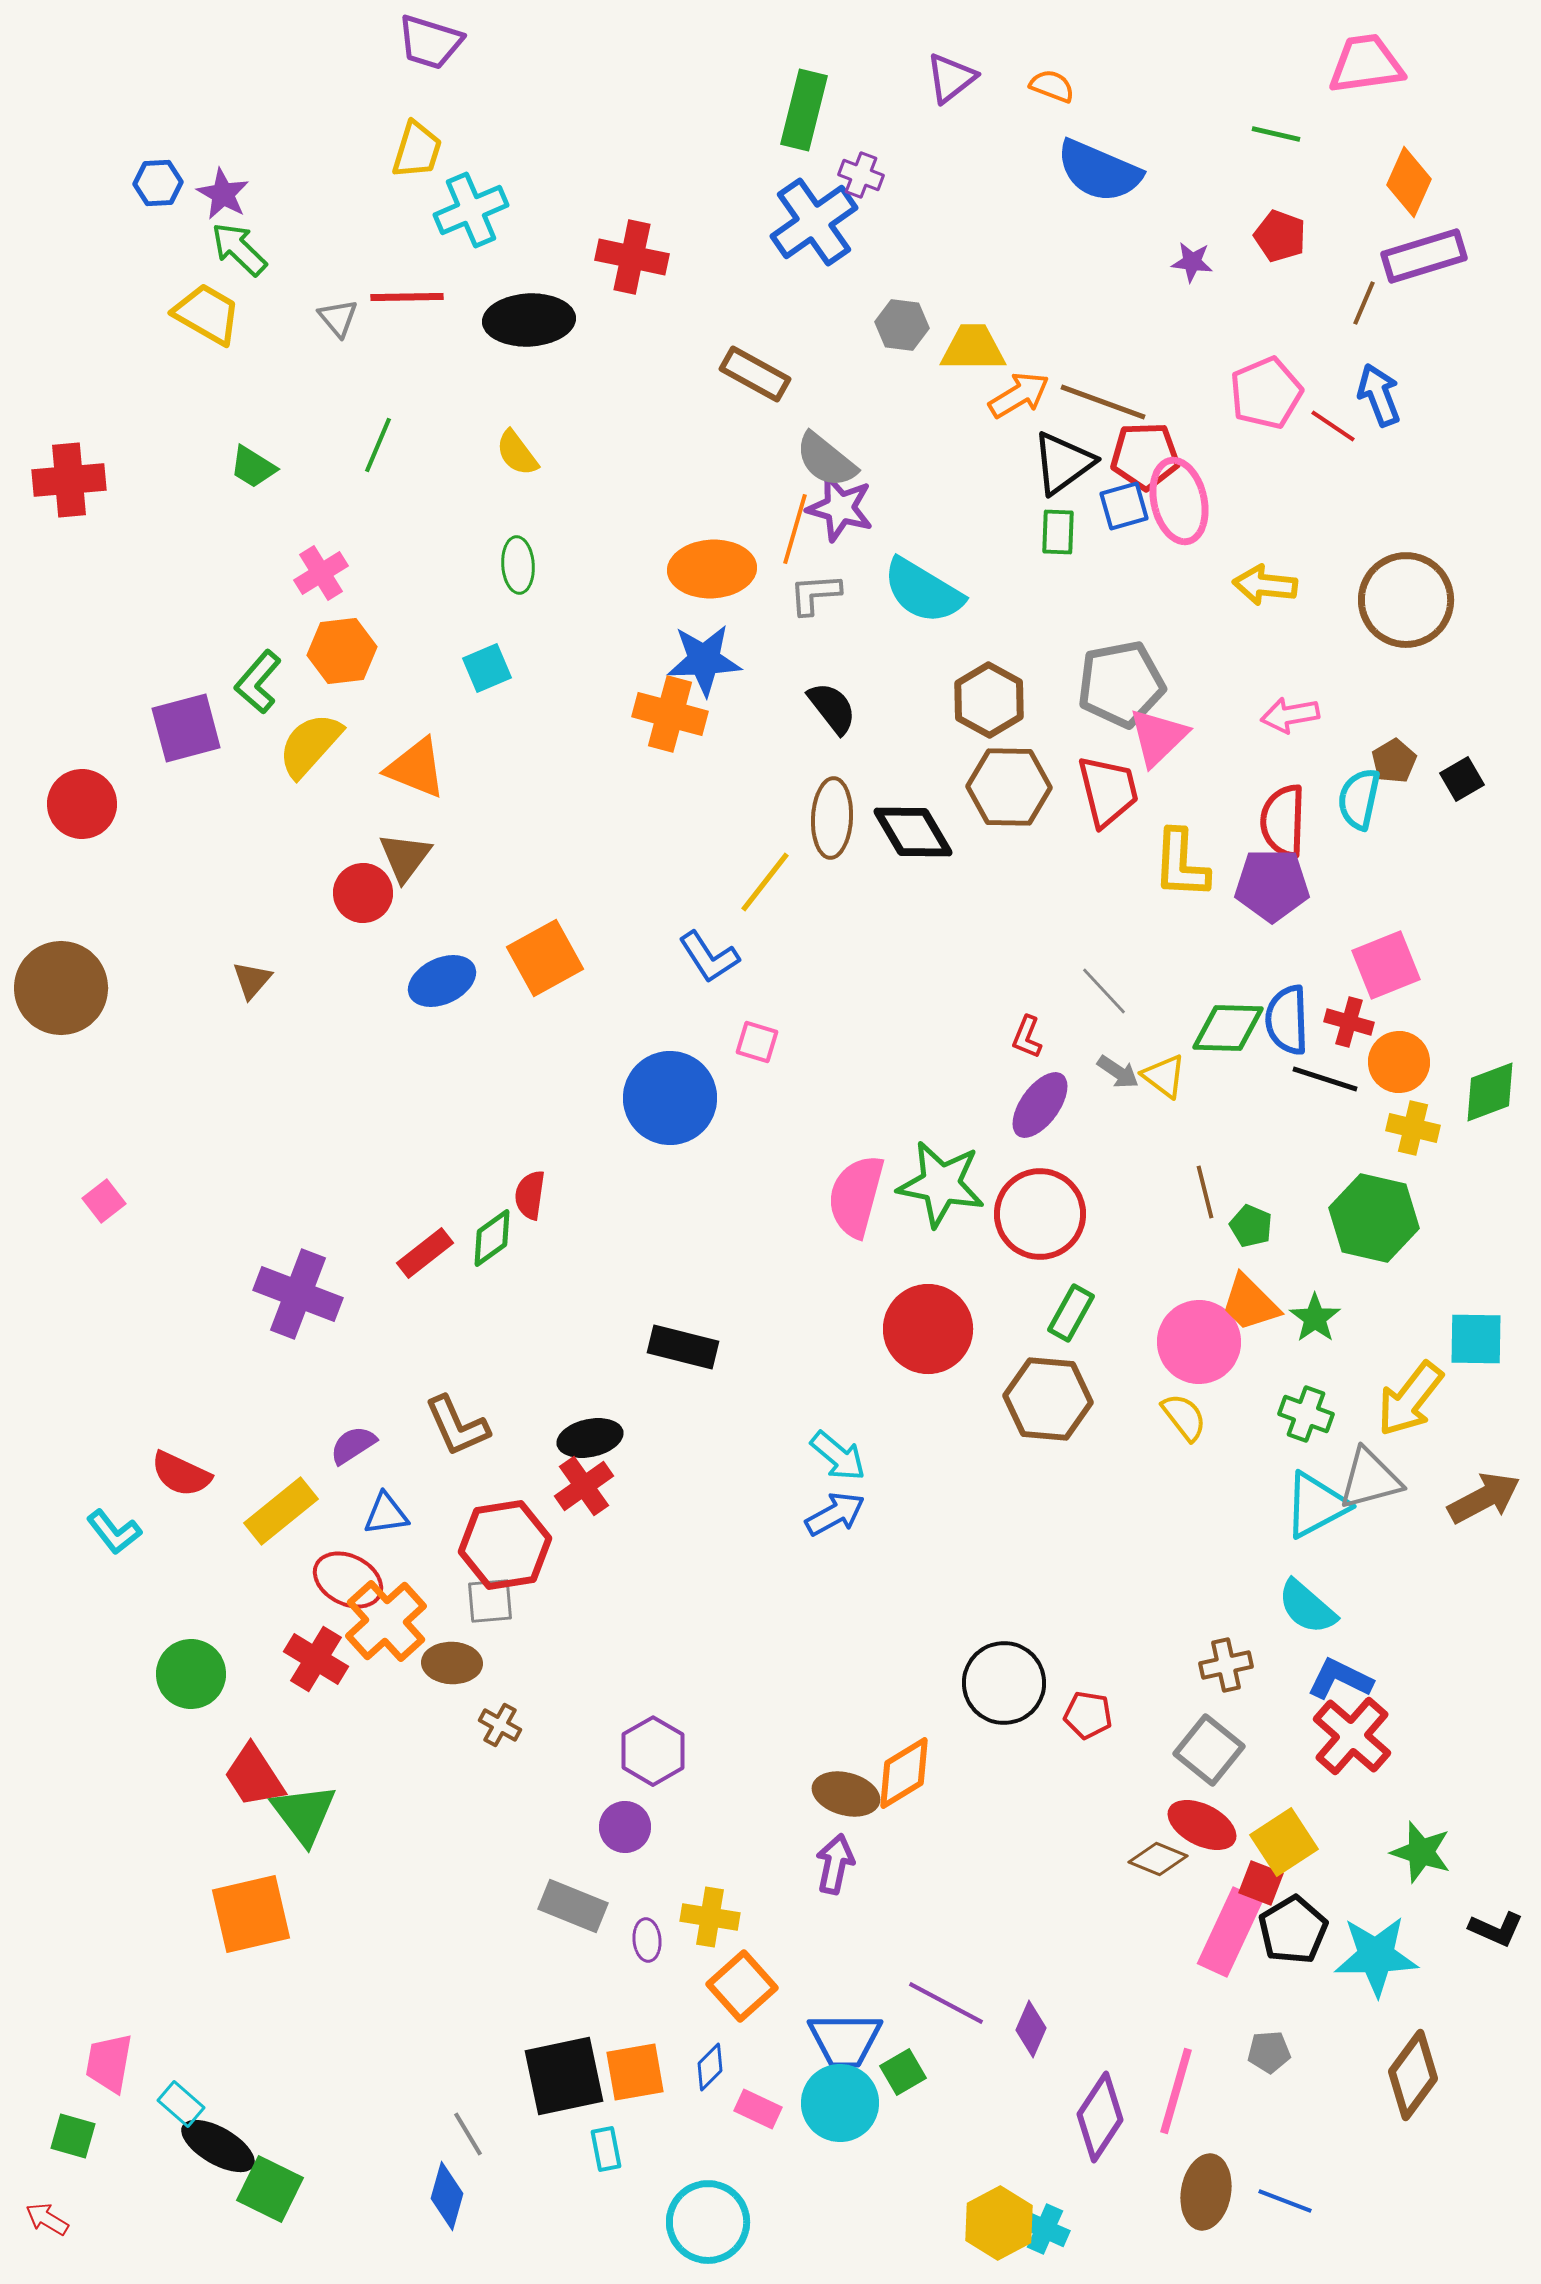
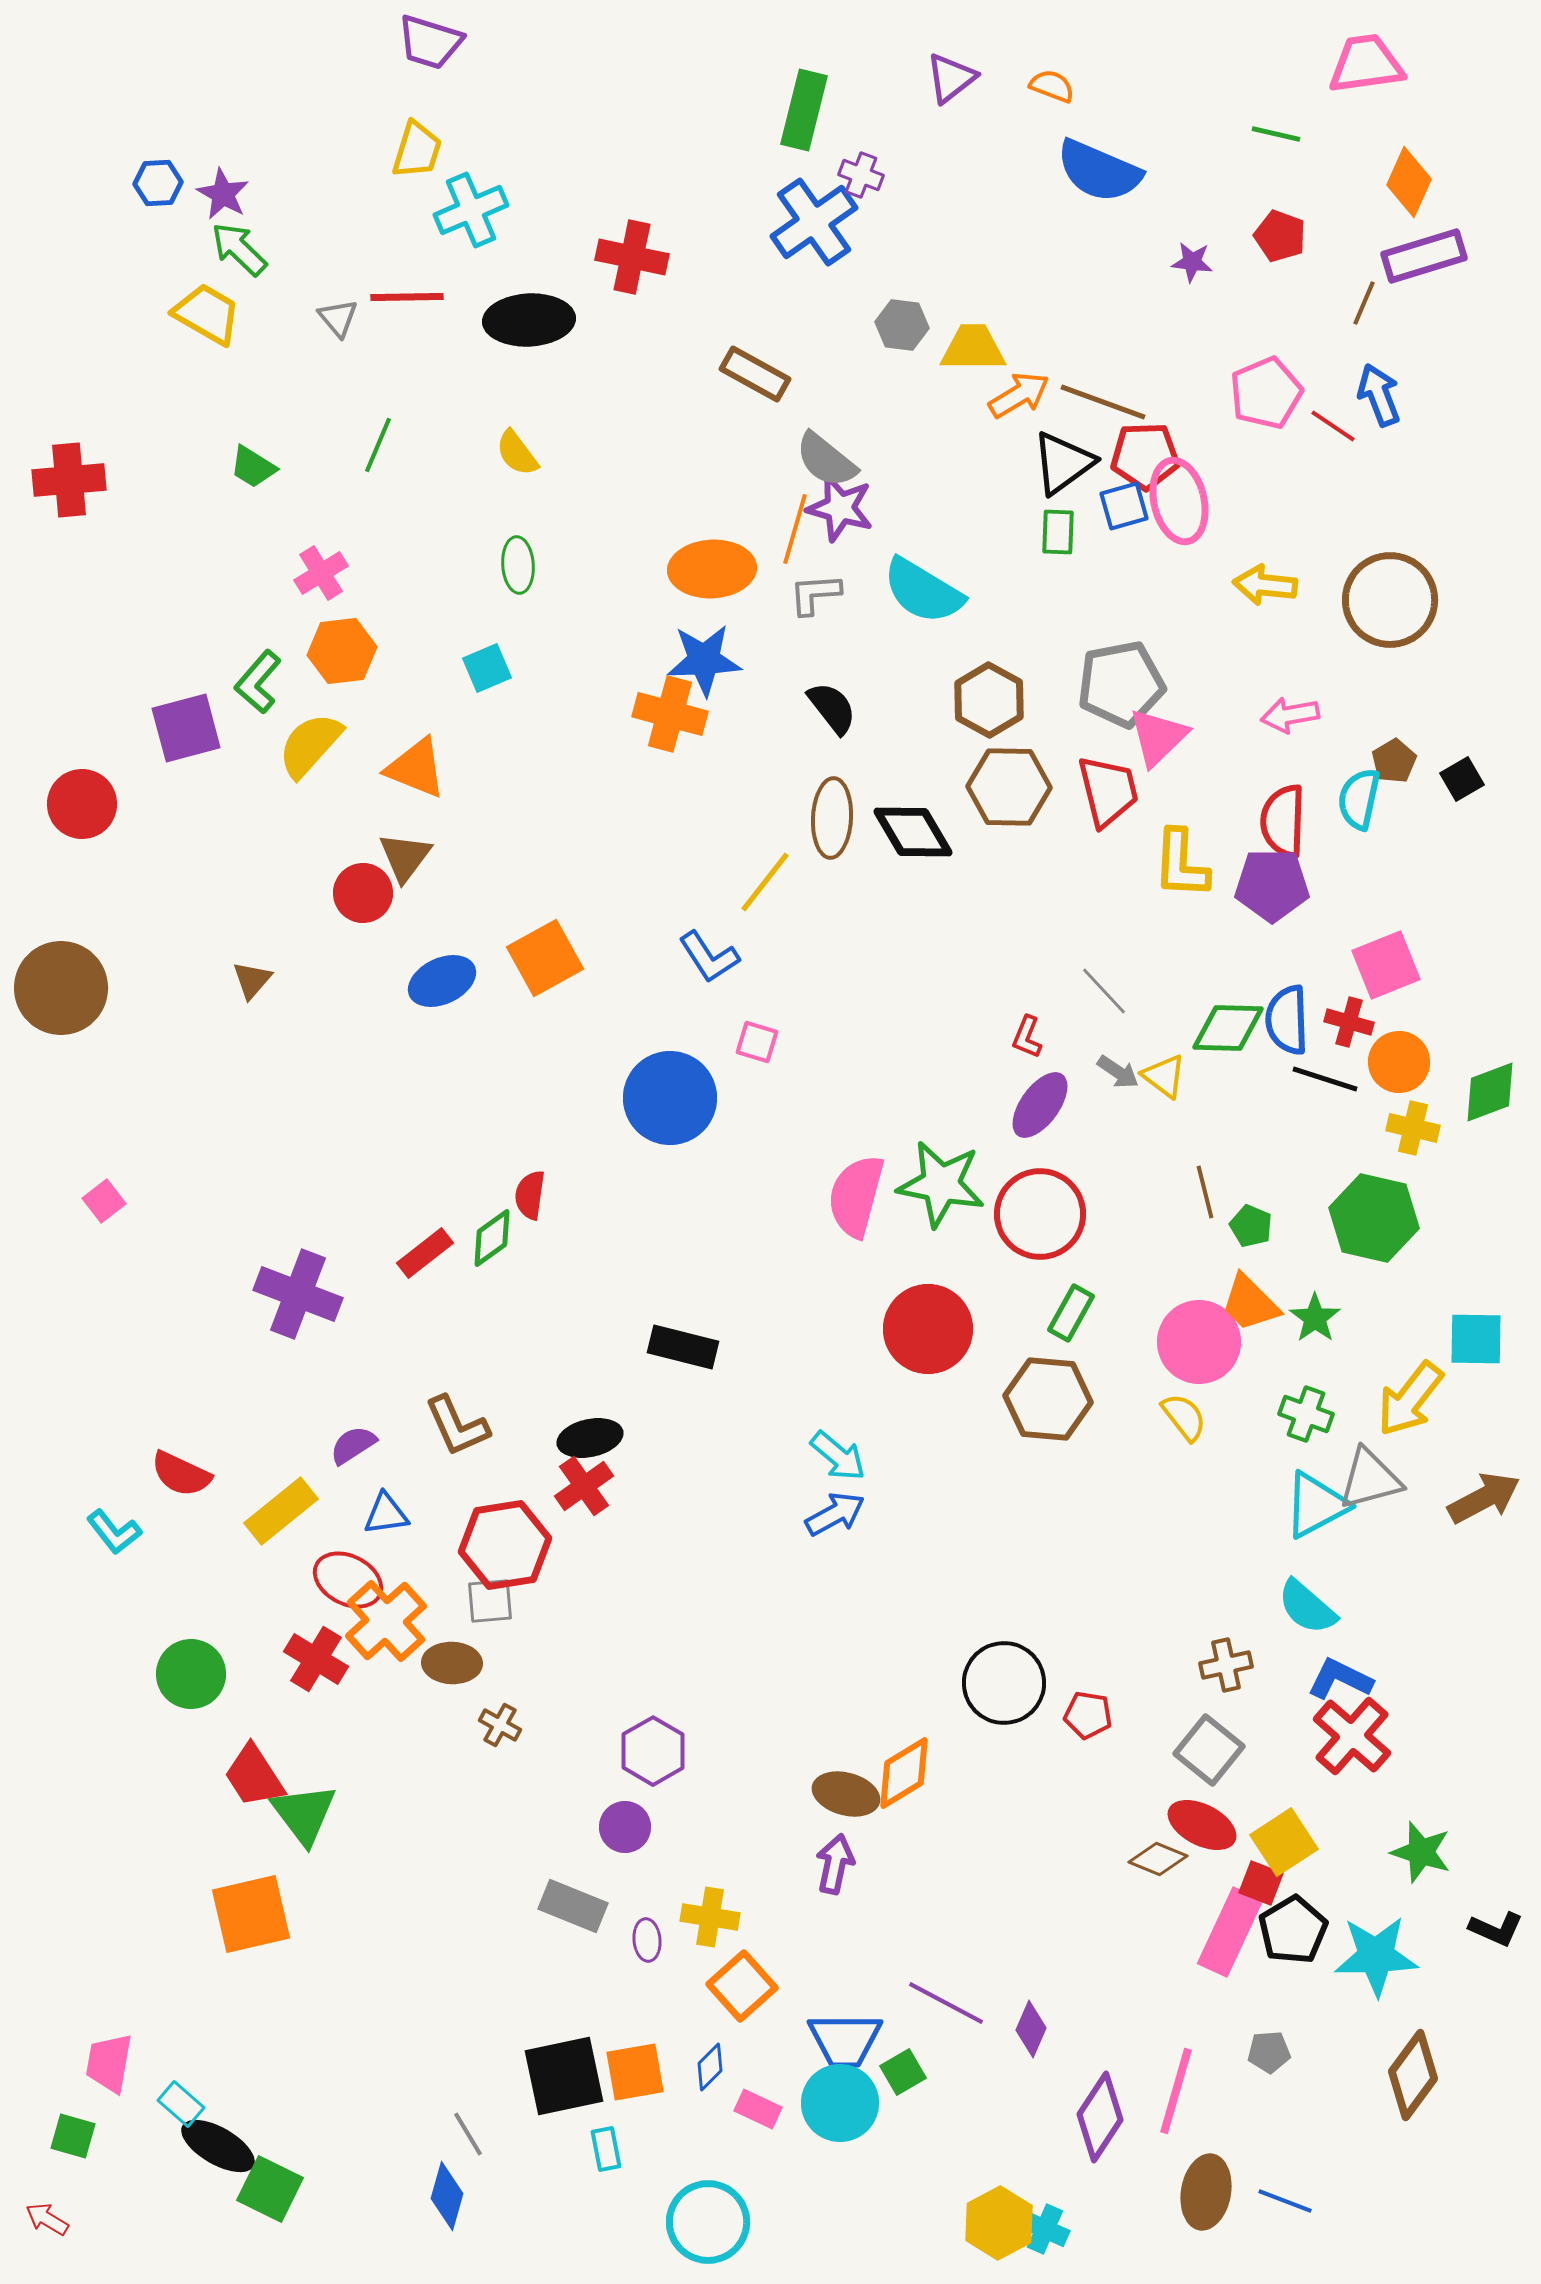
brown circle at (1406, 600): moved 16 px left
